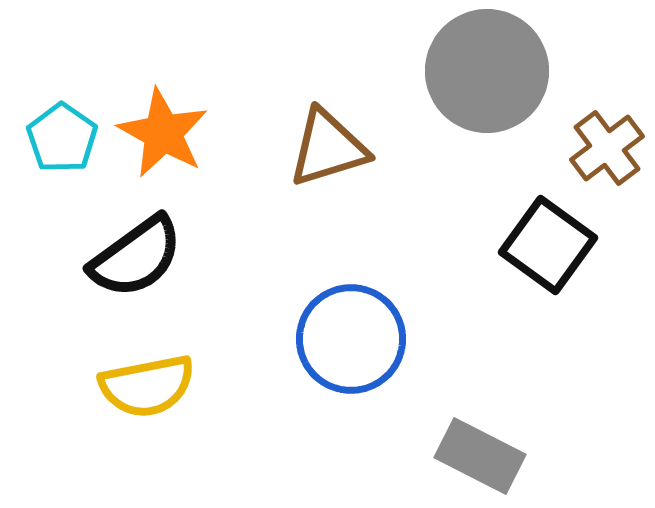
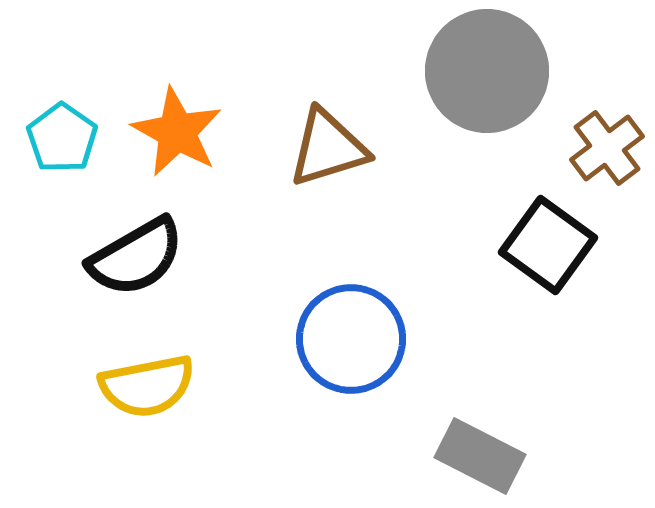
orange star: moved 14 px right, 1 px up
black semicircle: rotated 6 degrees clockwise
